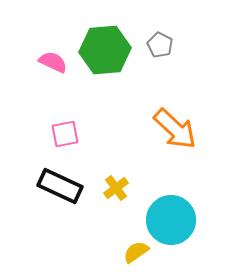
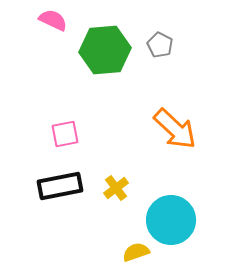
pink semicircle: moved 42 px up
black rectangle: rotated 36 degrees counterclockwise
yellow semicircle: rotated 16 degrees clockwise
